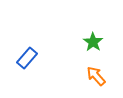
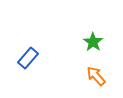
blue rectangle: moved 1 px right
